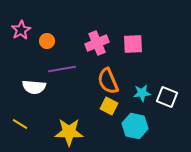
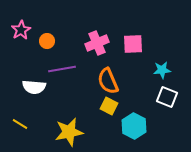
cyan star: moved 20 px right, 23 px up
cyan hexagon: moved 1 px left; rotated 15 degrees clockwise
yellow star: rotated 12 degrees counterclockwise
